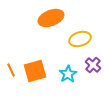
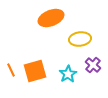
yellow ellipse: rotated 10 degrees clockwise
